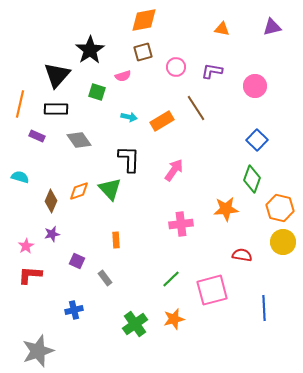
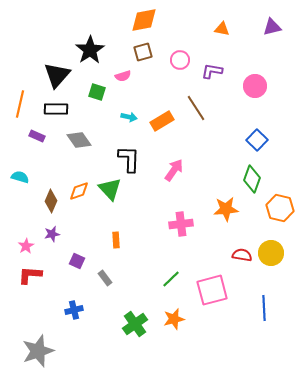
pink circle at (176, 67): moved 4 px right, 7 px up
yellow circle at (283, 242): moved 12 px left, 11 px down
